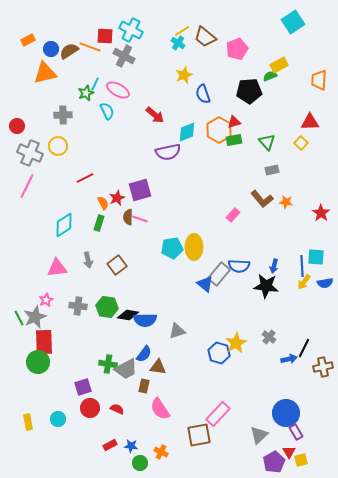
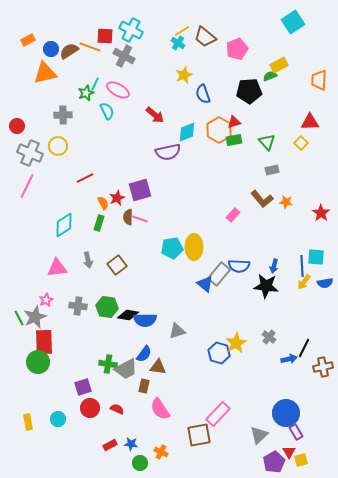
blue star at (131, 446): moved 2 px up
